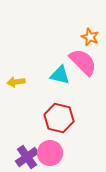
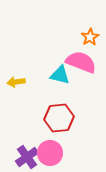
orange star: rotated 18 degrees clockwise
pink semicircle: moved 2 px left; rotated 24 degrees counterclockwise
red hexagon: rotated 20 degrees counterclockwise
